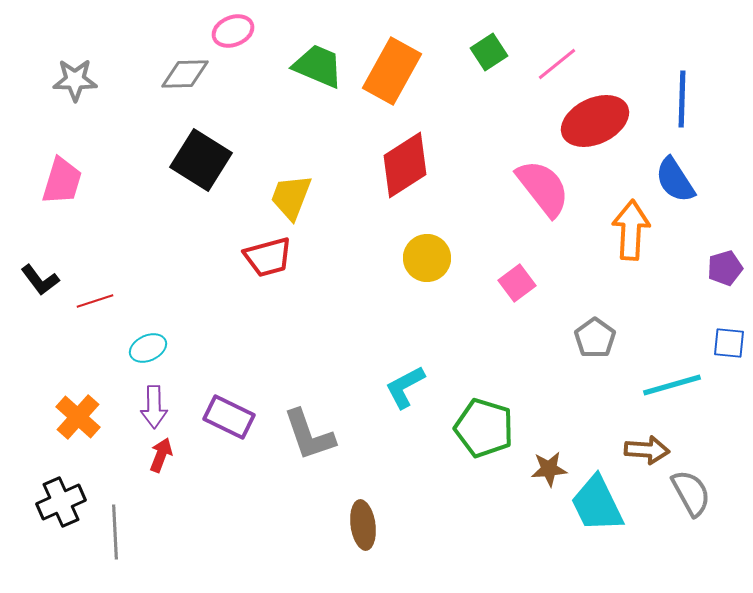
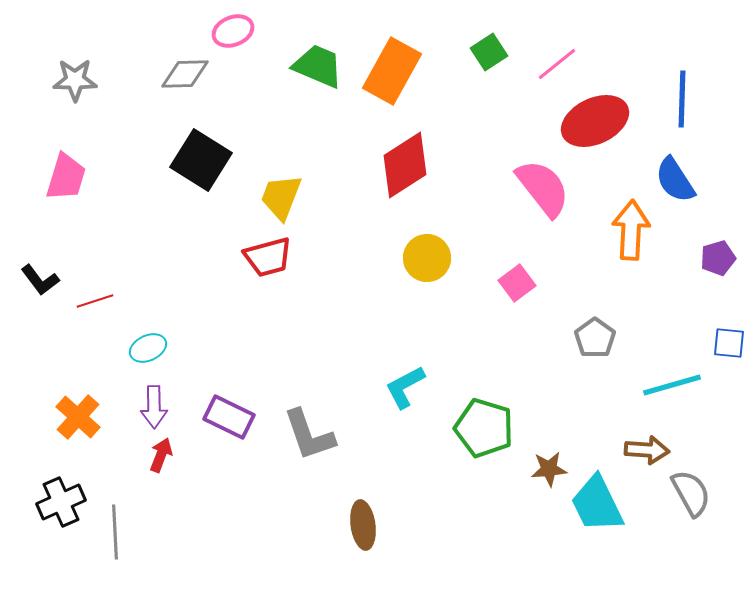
pink trapezoid: moved 4 px right, 4 px up
yellow trapezoid: moved 10 px left
purple pentagon: moved 7 px left, 10 px up
